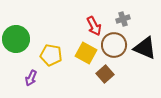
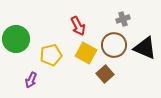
red arrow: moved 16 px left
yellow pentagon: rotated 25 degrees counterclockwise
purple arrow: moved 2 px down
